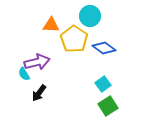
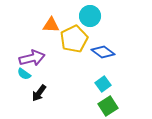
yellow pentagon: rotated 12 degrees clockwise
blue diamond: moved 1 px left, 4 px down
purple arrow: moved 5 px left, 4 px up
cyan semicircle: rotated 24 degrees counterclockwise
